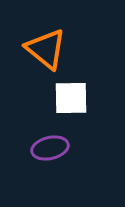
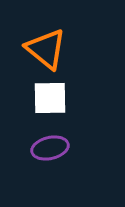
white square: moved 21 px left
